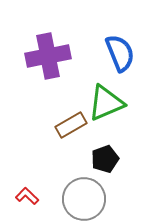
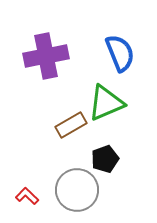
purple cross: moved 2 px left
gray circle: moved 7 px left, 9 px up
